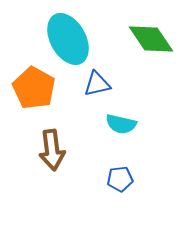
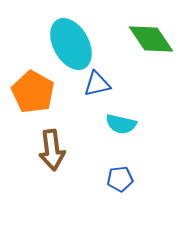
cyan ellipse: moved 3 px right, 5 px down
orange pentagon: moved 1 px left, 4 px down
